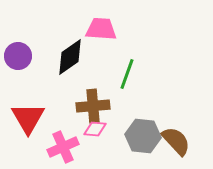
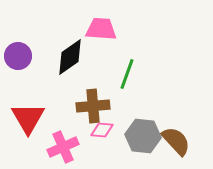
pink diamond: moved 7 px right, 1 px down
